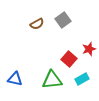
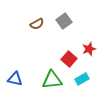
gray square: moved 1 px right, 1 px down
